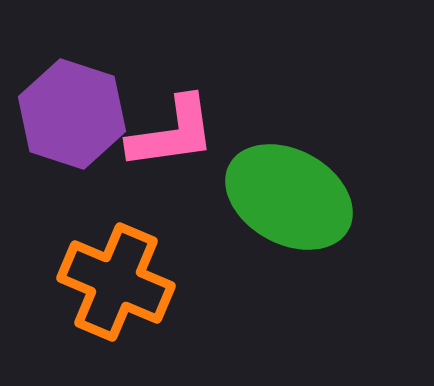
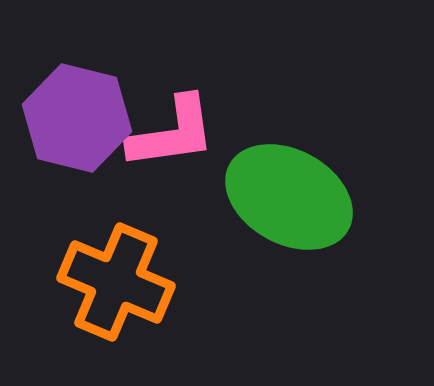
purple hexagon: moved 5 px right, 4 px down; rotated 4 degrees counterclockwise
